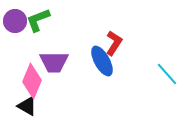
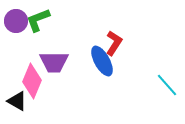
purple circle: moved 1 px right
cyan line: moved 11 px down
black triangle: moved 10 px left, 5 px up
